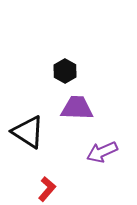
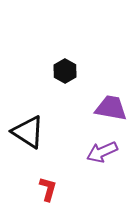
purple trapezoid: moved 34 px right; rotated 8 degrees clockwise
red L-shape: moved 1 px right; rotated 25 degrees counterclockwise
